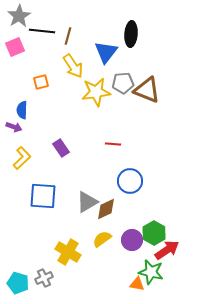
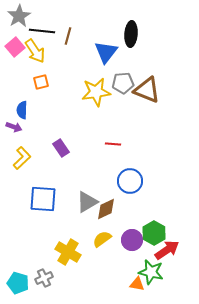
pink square: rotated 18 degrees counterclockwise
yellow arrow: moved 38 px left, 15 px up
blue square: moved 3 px down
